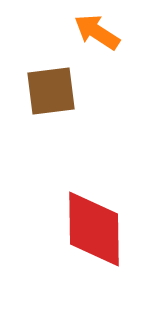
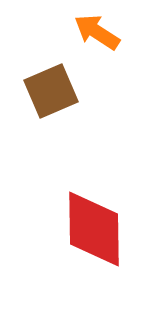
brown square: rotated 16 degrees counterclockwise
